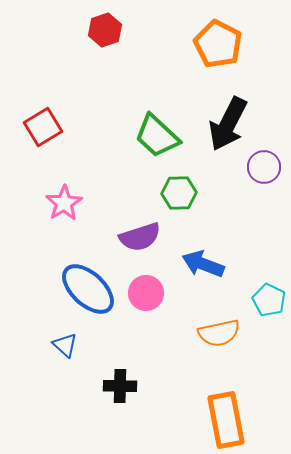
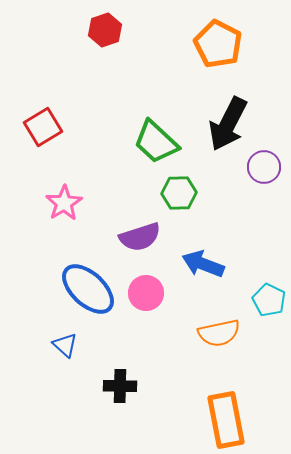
green trapezoid: moved 1 px left, 6 px down
